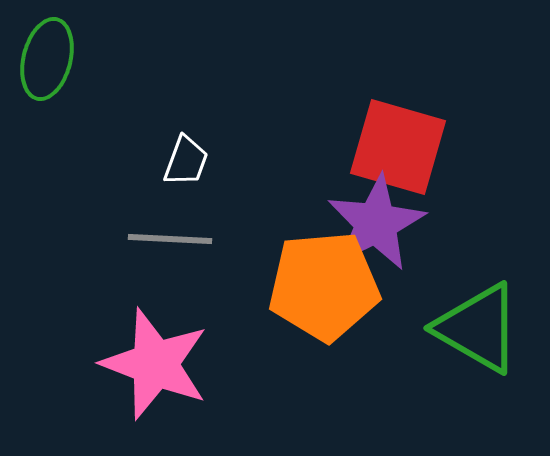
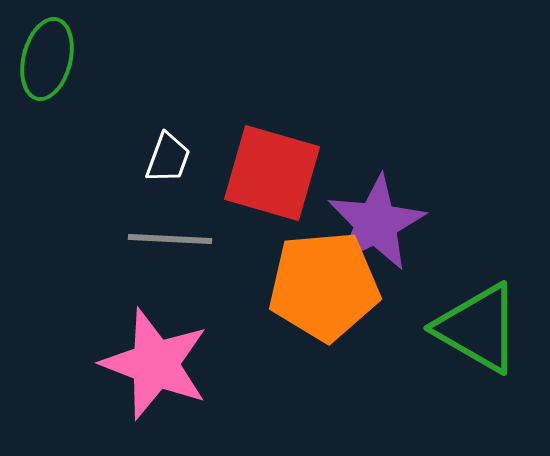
red square: moved 126 px left, 26 px down
white trapezoid: moved 18 px left, 3 px up
